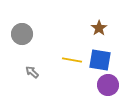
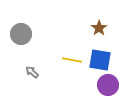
gray circle: moved 1 px left
